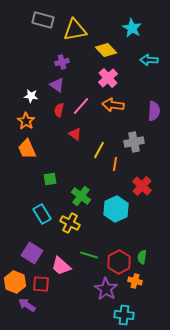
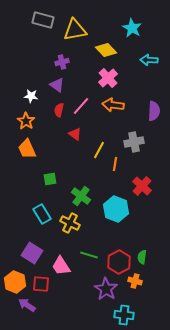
cyan hexagon: rotated 15 degrees counterclockwise
pink trapezoid: rotated 15 degrees clockwise
